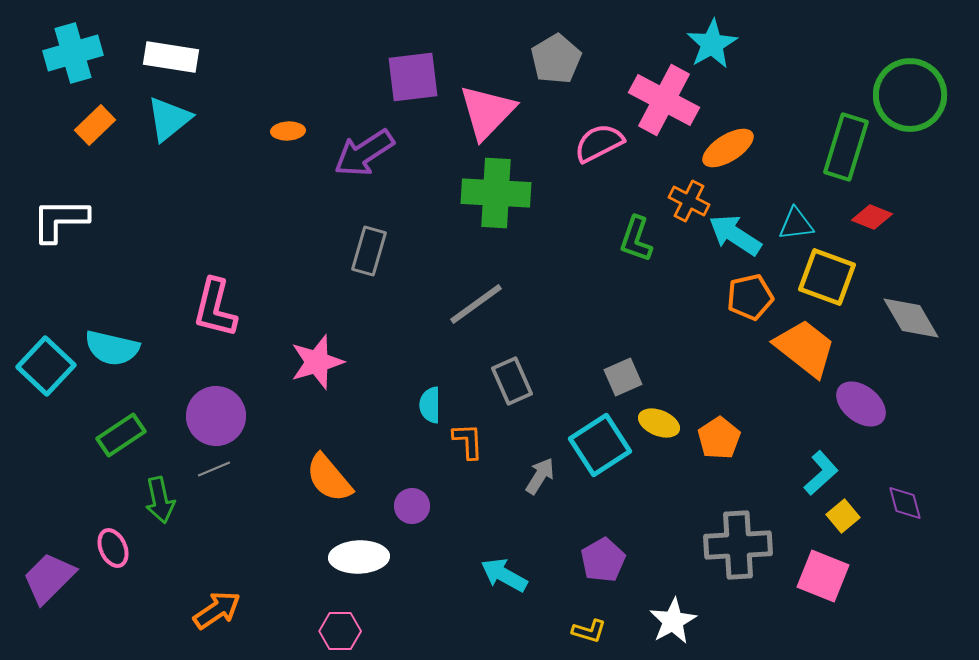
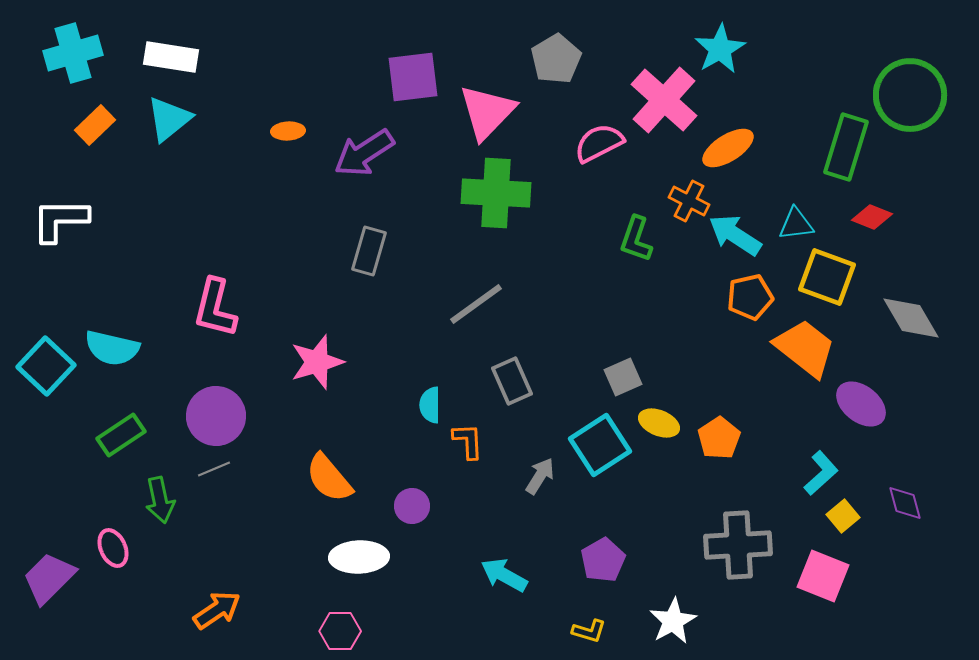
cyan star at (712, 44): moved 8 px right, 5 px down
pink cross at (664, 100): rotated 14 degrees clockwise
